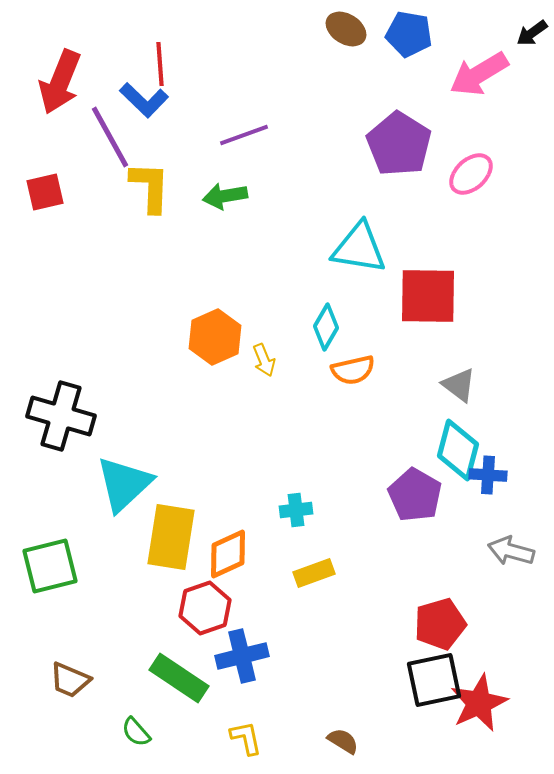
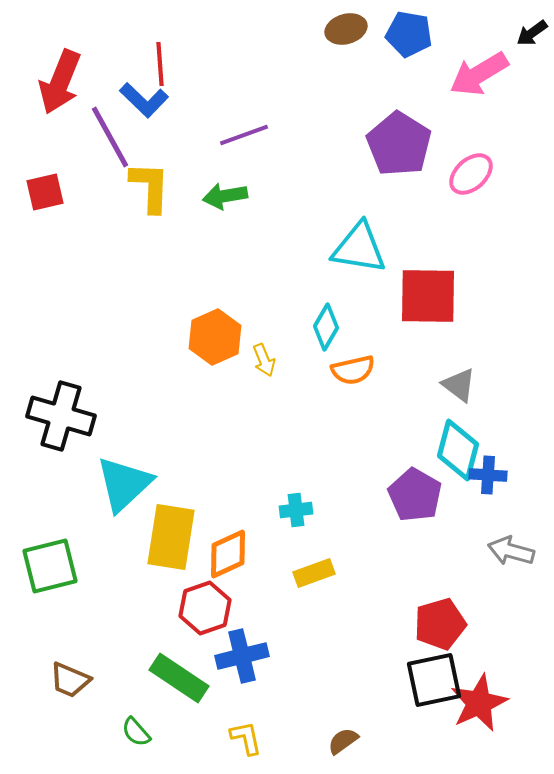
brown ellipse at (346, 29): rotated 48 degrees counterclockwise
brown semicircle at (343, 741): rotated 68 degrees counterclockwise
